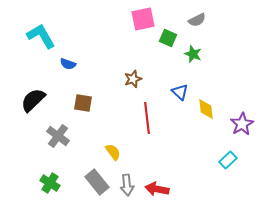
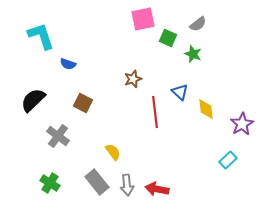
gray semicircle: moved 1 px right, 4 px down; rotated 12 degrees counterclockwise
cyan L-shape: rotated 12 degrees clockwise
brown square: rotated 18 degrees clockwise
red line: moved 8 px right, 6 px up
